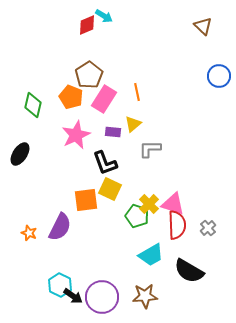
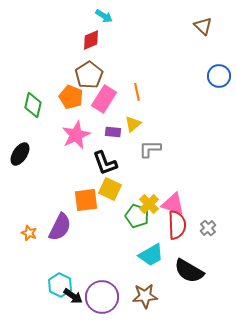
red diamond: moved 4 px right, 15 px down
